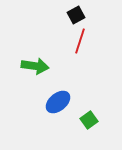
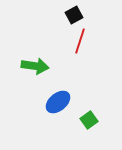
black square: moved 2 px left
